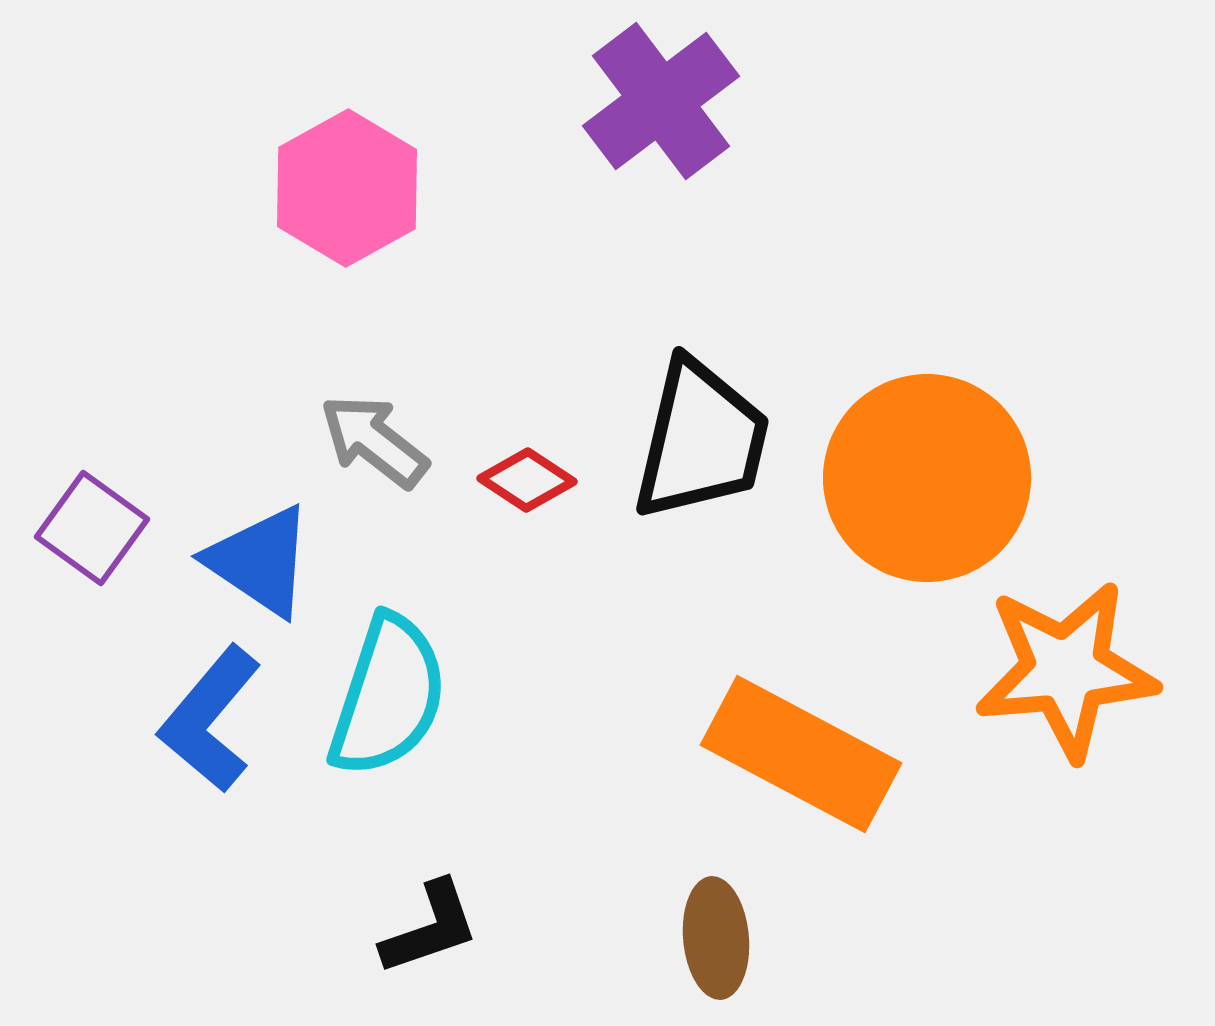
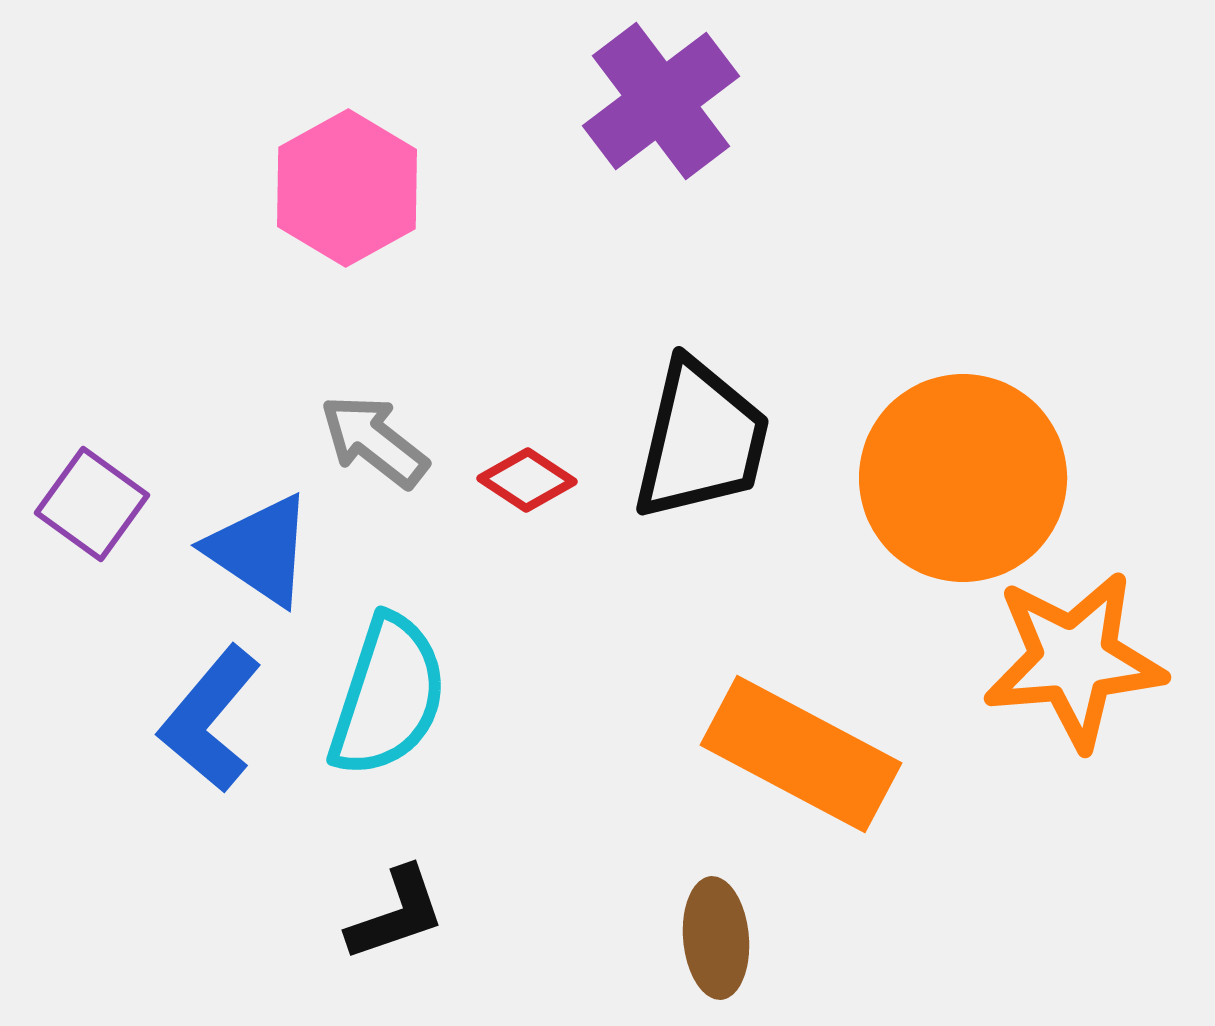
orange circle: moved 36 px right
purple square: moved 24 px up
blue triangle: moved 11 px up
orange star: moved 8 px right, 10 px up
black L-shape: moved 34 px left, 14 px up
